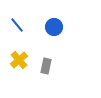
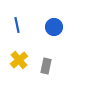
blue line: rotated 28 degrees clockwise
